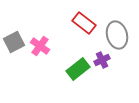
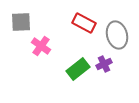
red rectangle: rotated 10 degrees counterclockwise
gray square: moved 7 px right, 20 px up; rotated 25 degrees clockwise
pink cross: moved 1 px right
purple cross: moved 2 px right, 4 px down
